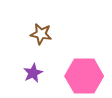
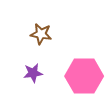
purple star: rotated 18 degrees clockwise
